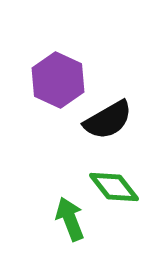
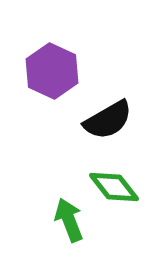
purple hexagon: moved 6 px left, 9 px up
green arrow: moved 1 px left, 1 px down
